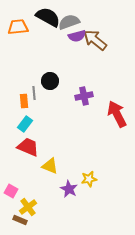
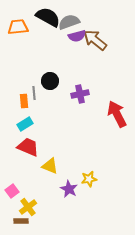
purple cross: moved 4 px left, 2 px up
cyan rectangle: rotated 21 degrees clockwise
pink square: moved 1 px right; rotated 24 degrees clockwise
brown rectangle: moved 1 px right, 1 px down; rotated 24 degrees counterclockwise
